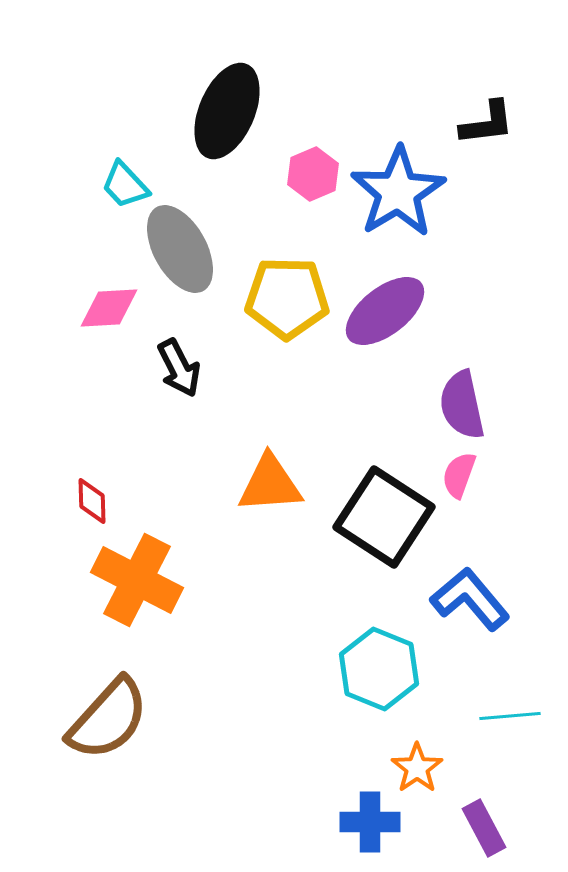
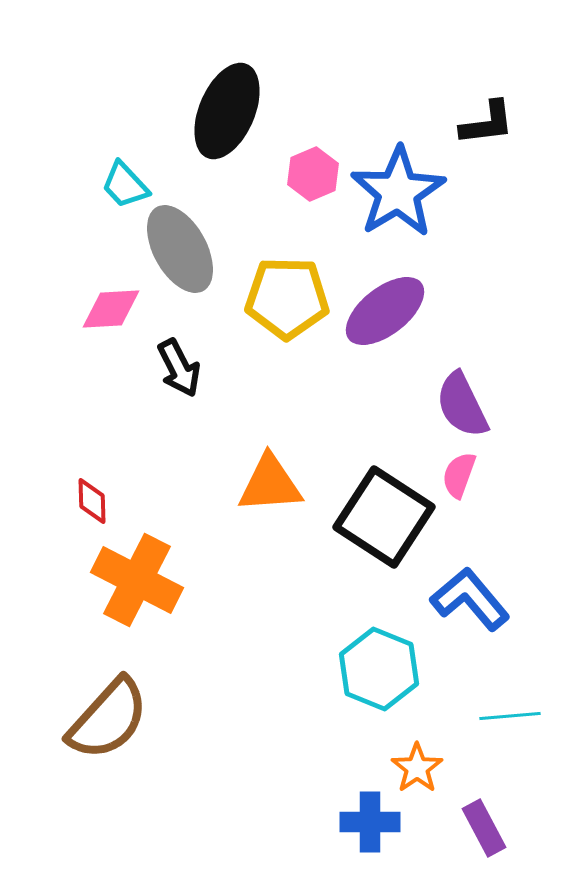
pink diamond: moved 2 px right, 1 px down
purple semicircle: rotated 14 degrees counterclockwise
